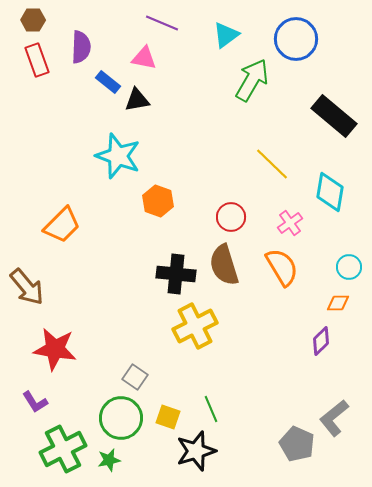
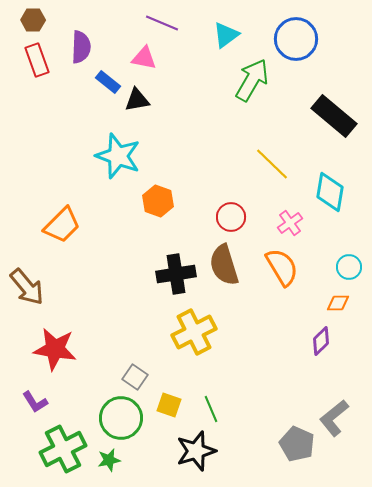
black cross: rotated 15 degrees counterclockwise
yellow cross: moved 1 px left, 6 px down
yellow square: moved 1 px right, 12 px up
